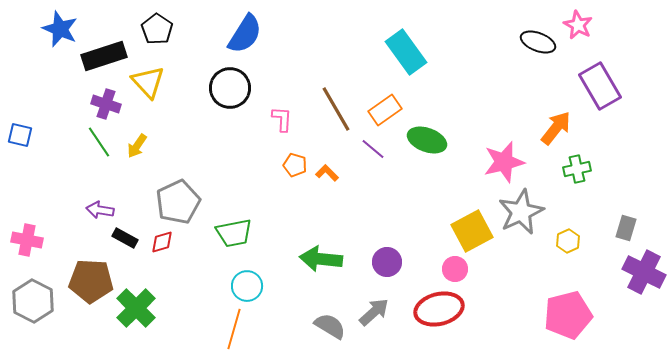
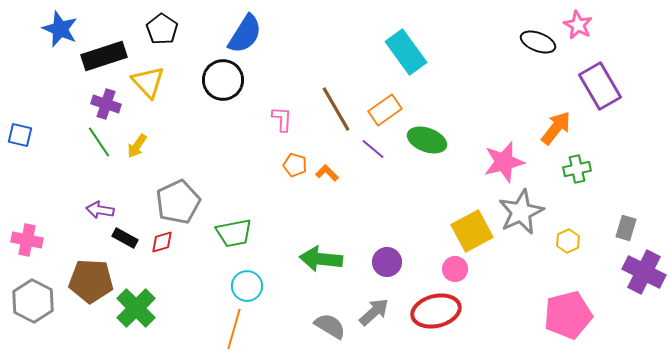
black pentagon at (157, 29): moved 5 px right
black circle at (230, 88): moved 7 px left, 8 px up
red ellipse at (439, 309): moved 3 px left, 2 px down
